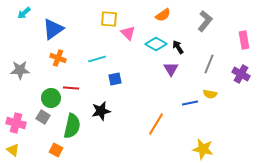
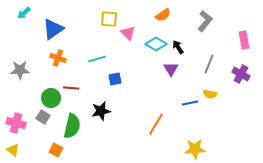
yellow star: moved 8 px left; rotated 15 degrees counterclockwise
